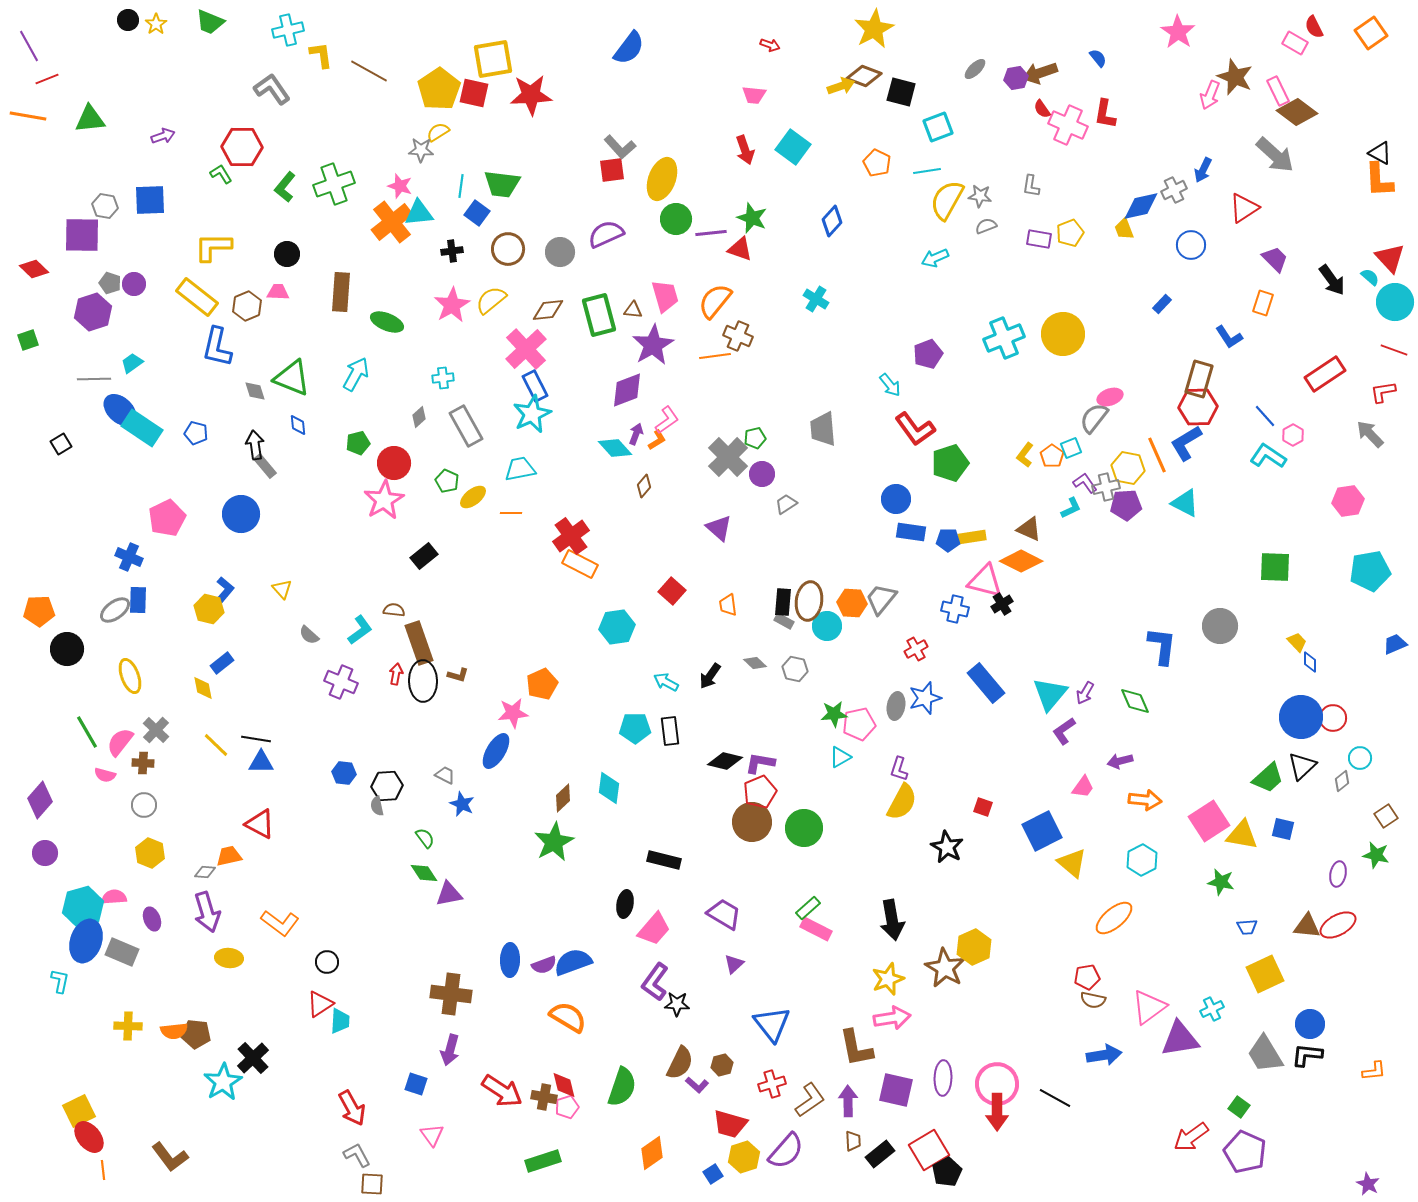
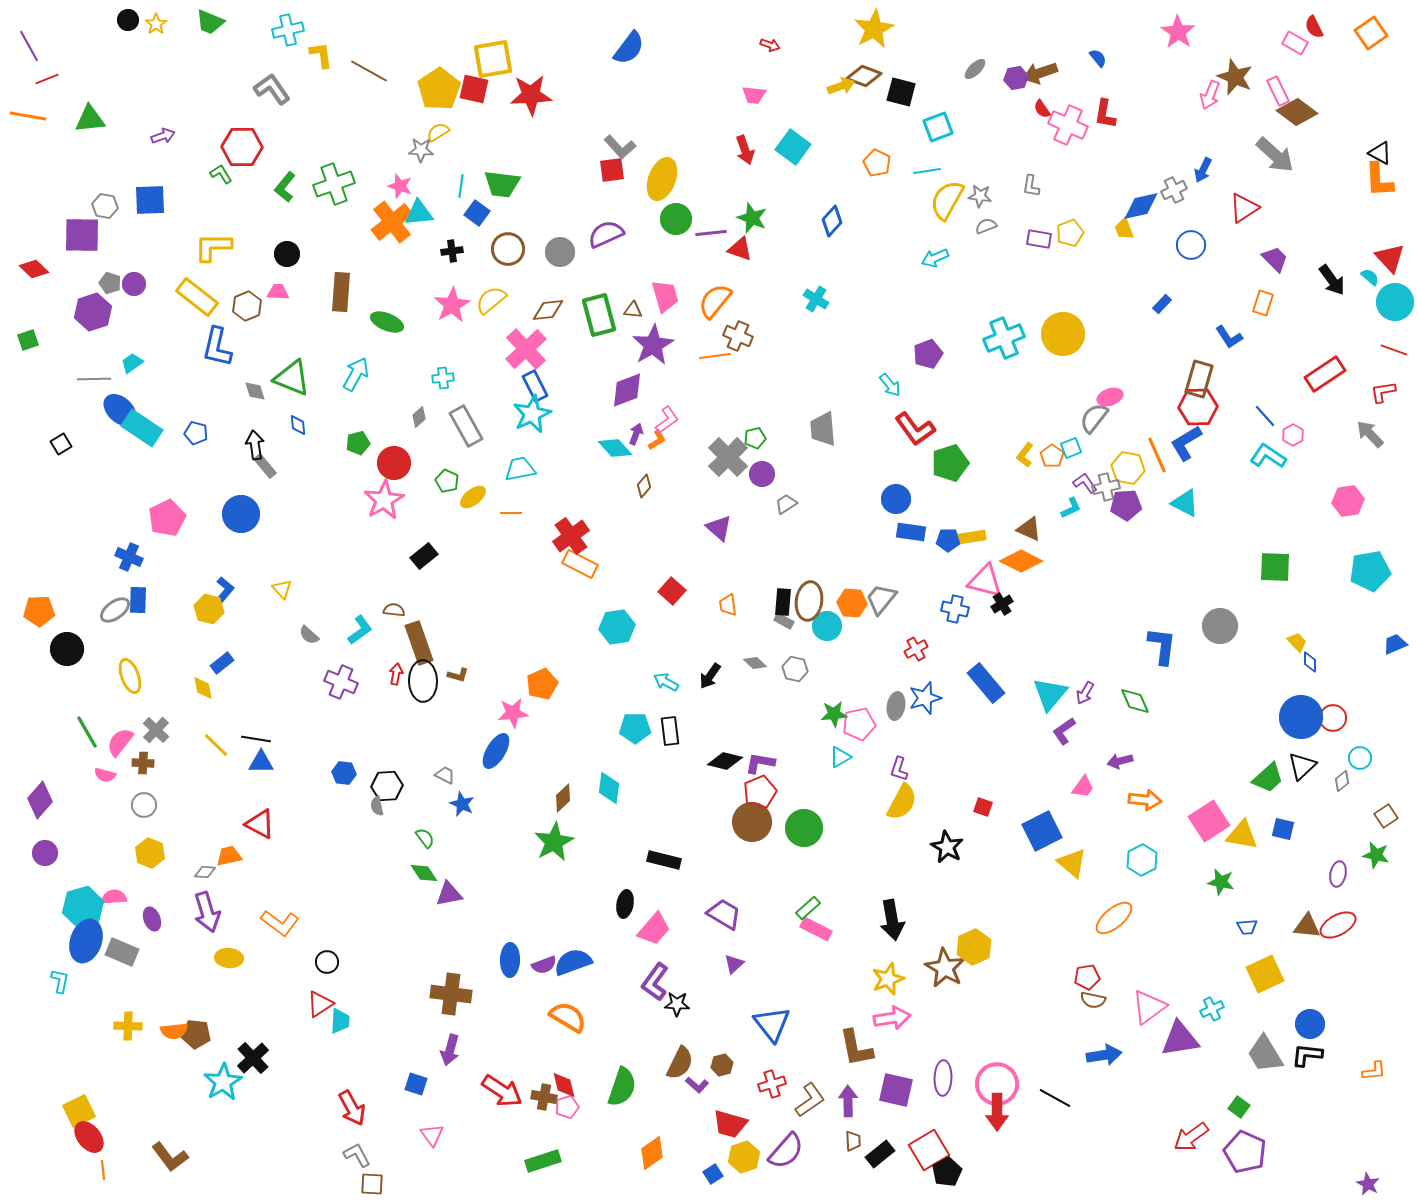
red square at (474, 93): moved 4 px up
